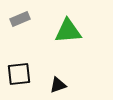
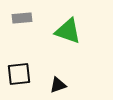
gray rectangle: moved 2 px right, 1 px up; rotated 18 degrees clockwise
green triangle: rotated 24 degrees clockwise
